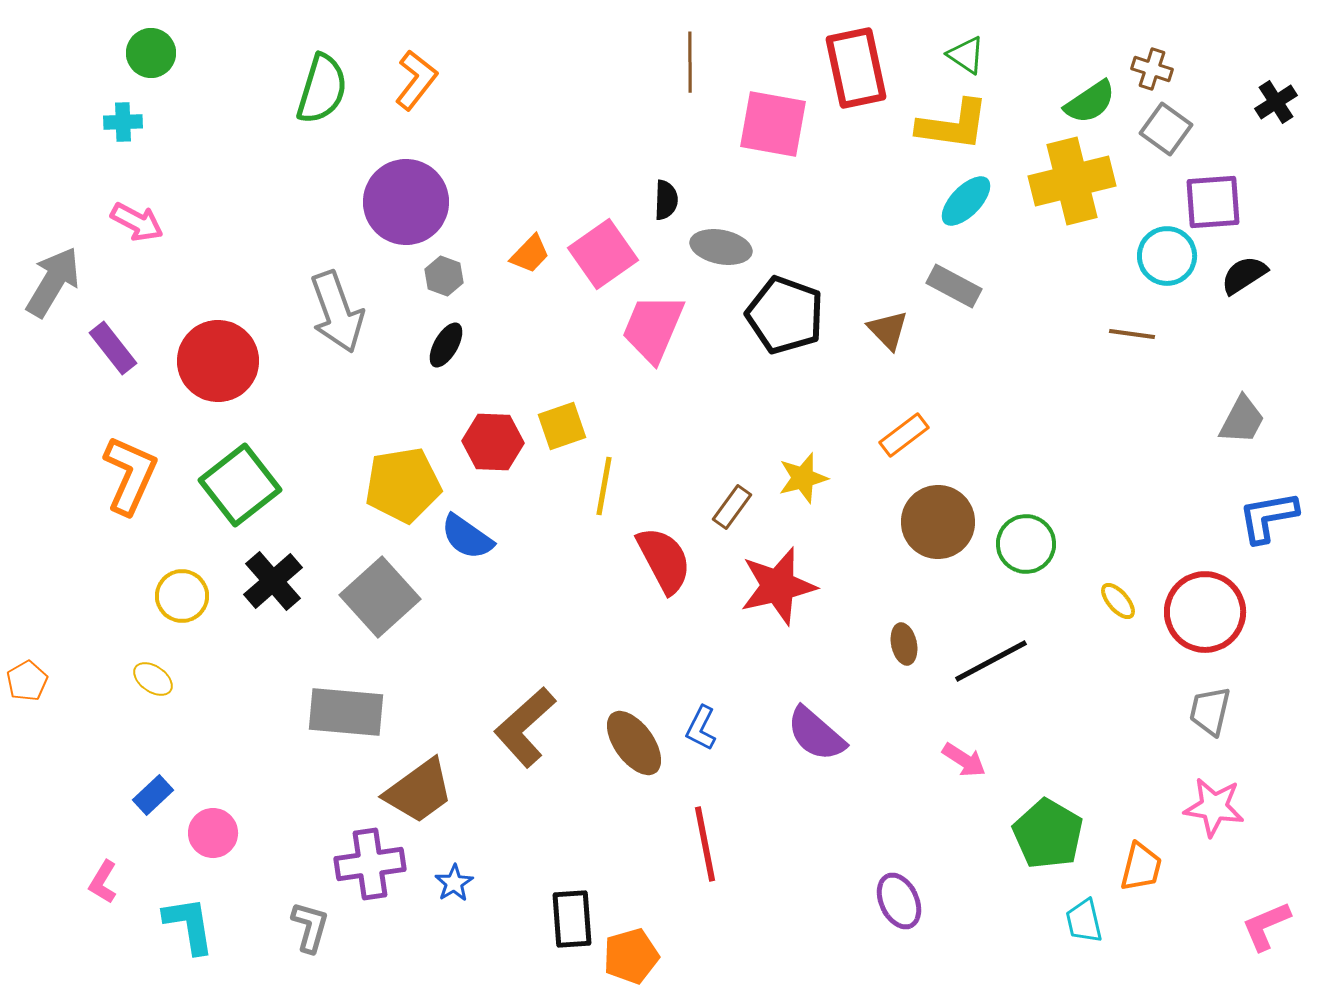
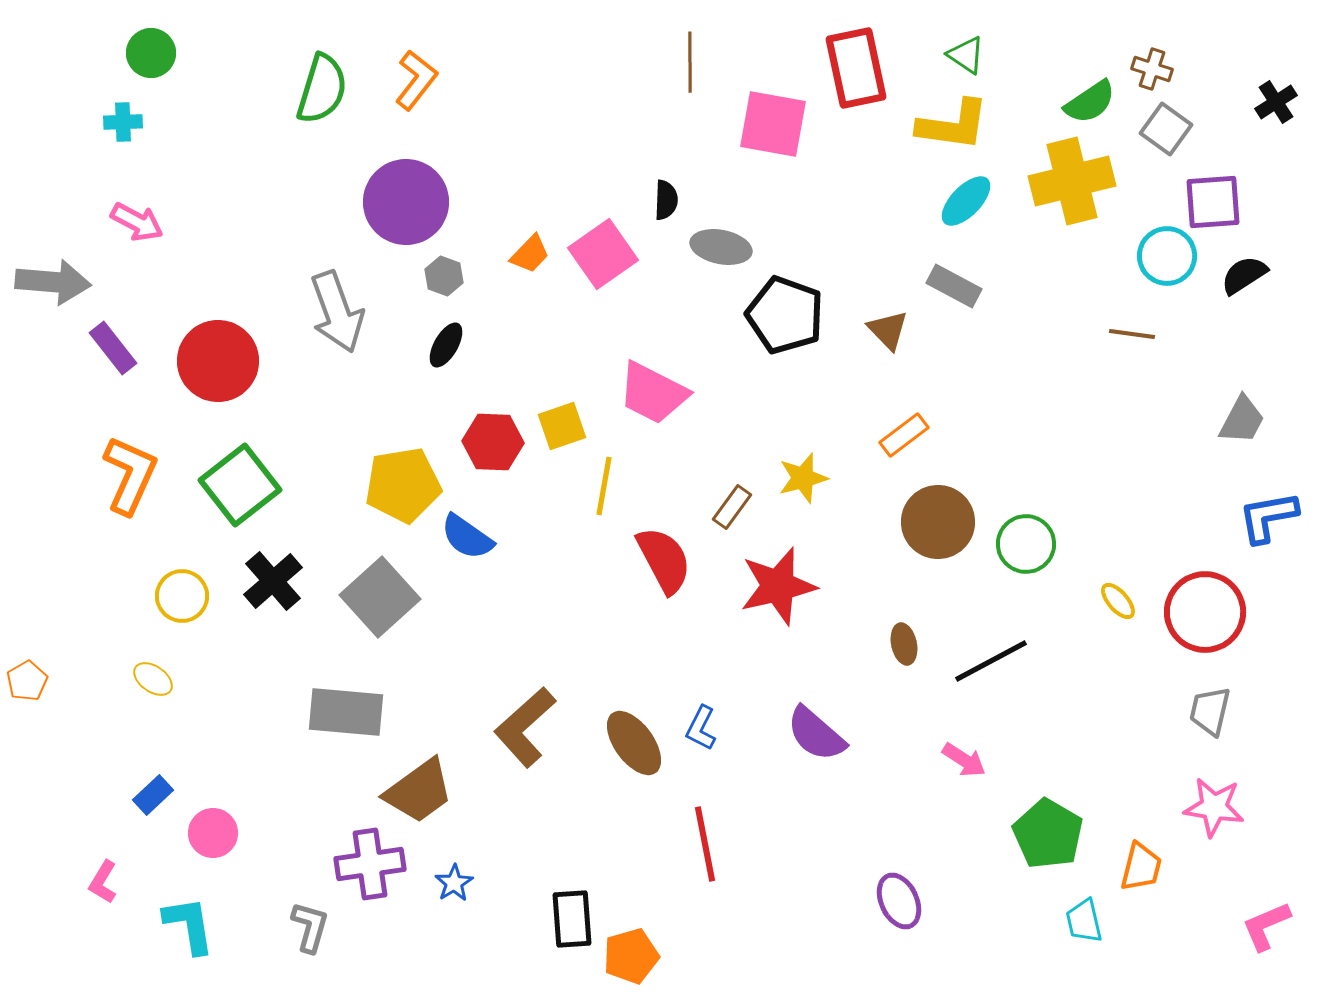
gray arrow at (53, 282): rotated 64 degrees clockwise
pink trapezoid at (653, 328): moved 65 px down; rotated 86 degrees counterclockwise
